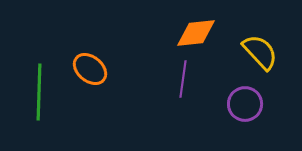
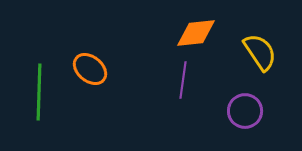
yellow semicircle: rotated 9 degrees clockwise
purple line: moved 1 px down
purple circle: moved 7 px down
